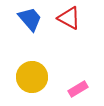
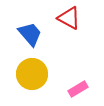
blue trapezoid: moved 15 px down
yellow circle: moved 3 px up
